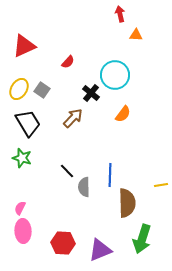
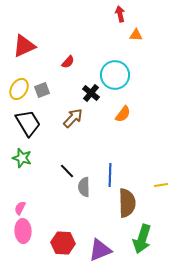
gray square: rotated 35 degrees clockwise
